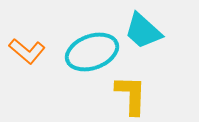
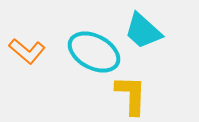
cyan ellipse: moved 2 px right; rotated 48 degrees clockwise
